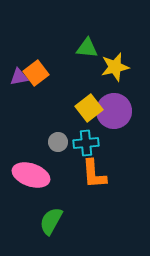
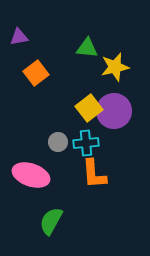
purple triangle: moved 40 px up
